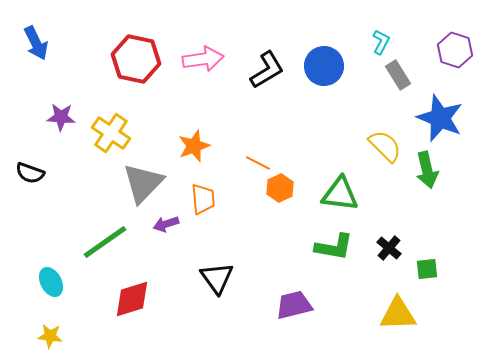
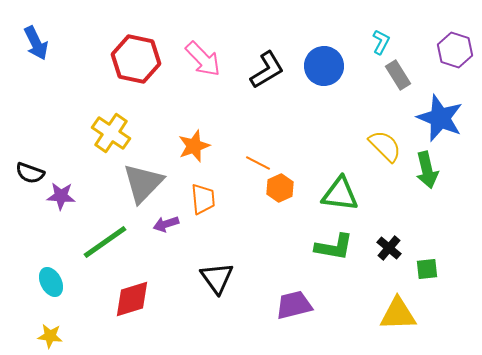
pink arrow: rotated 54 degrees clockwise
purple star: moved 79 px down
